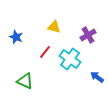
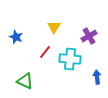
yellow triangle: rotated 48 degrees clockwise
purple cross: moved 1 px right, 1 px down
cyan cross: rotated 30 degrees counterclockwise
blue arrow: rotated 48 degrees clockwise
